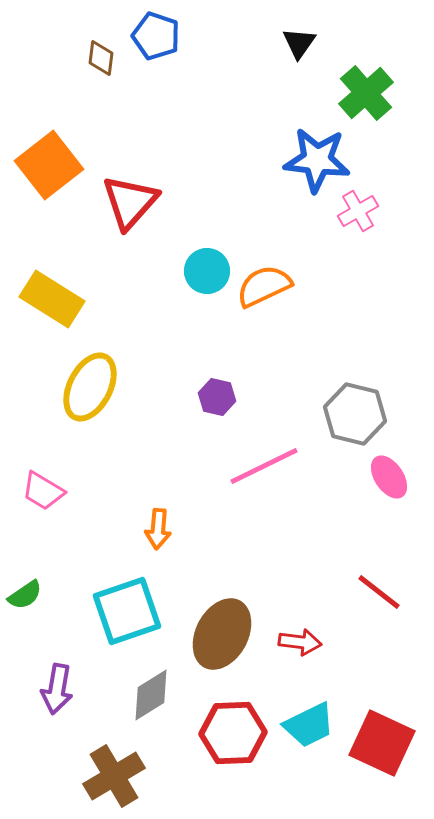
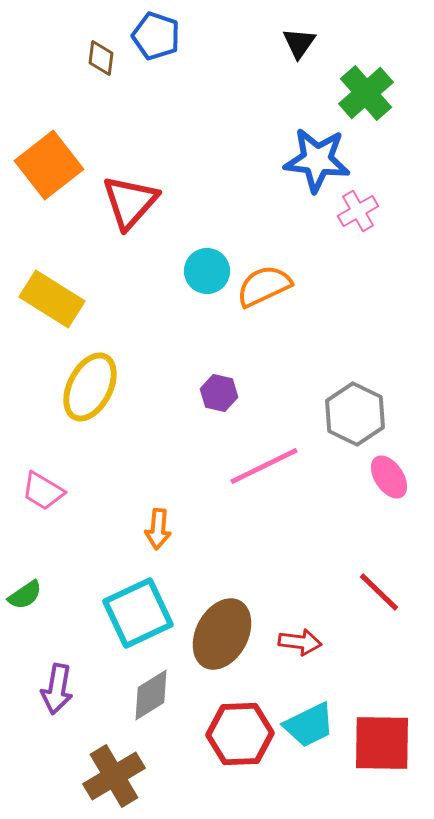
purple hexagon: moved 2 px right, 4 px up
gray hexagon: rotated 12 degrees clockwise
red line: rotated 6 degrees clockwise
cyan square: moved 11 px right, 2 px down; rotated 6 degrees counterclockwise
red hexagon: moved 7 px right, 1 px down
red square: rotated 24 degrees counterclockwise
